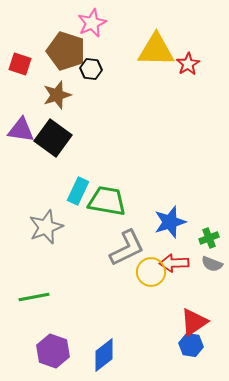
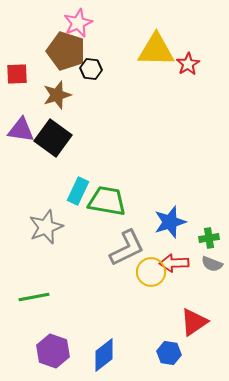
pink star: moved 14 px left
red square: moved 3 px left, 10 px down; rotated 20 degrees counterclockwise
green cross: rotated 12 degrees clockwise
blue hexagon: moved 22 px left, 8 px down
